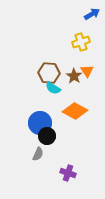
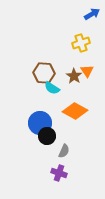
yellow cross: moved 1 px down
brown hexagon: moved 5 px left
cyan semicircle: moved 1 px left
gray semicircle: moved 26 px right, 3 px up
purple cross: moved 9 px left
